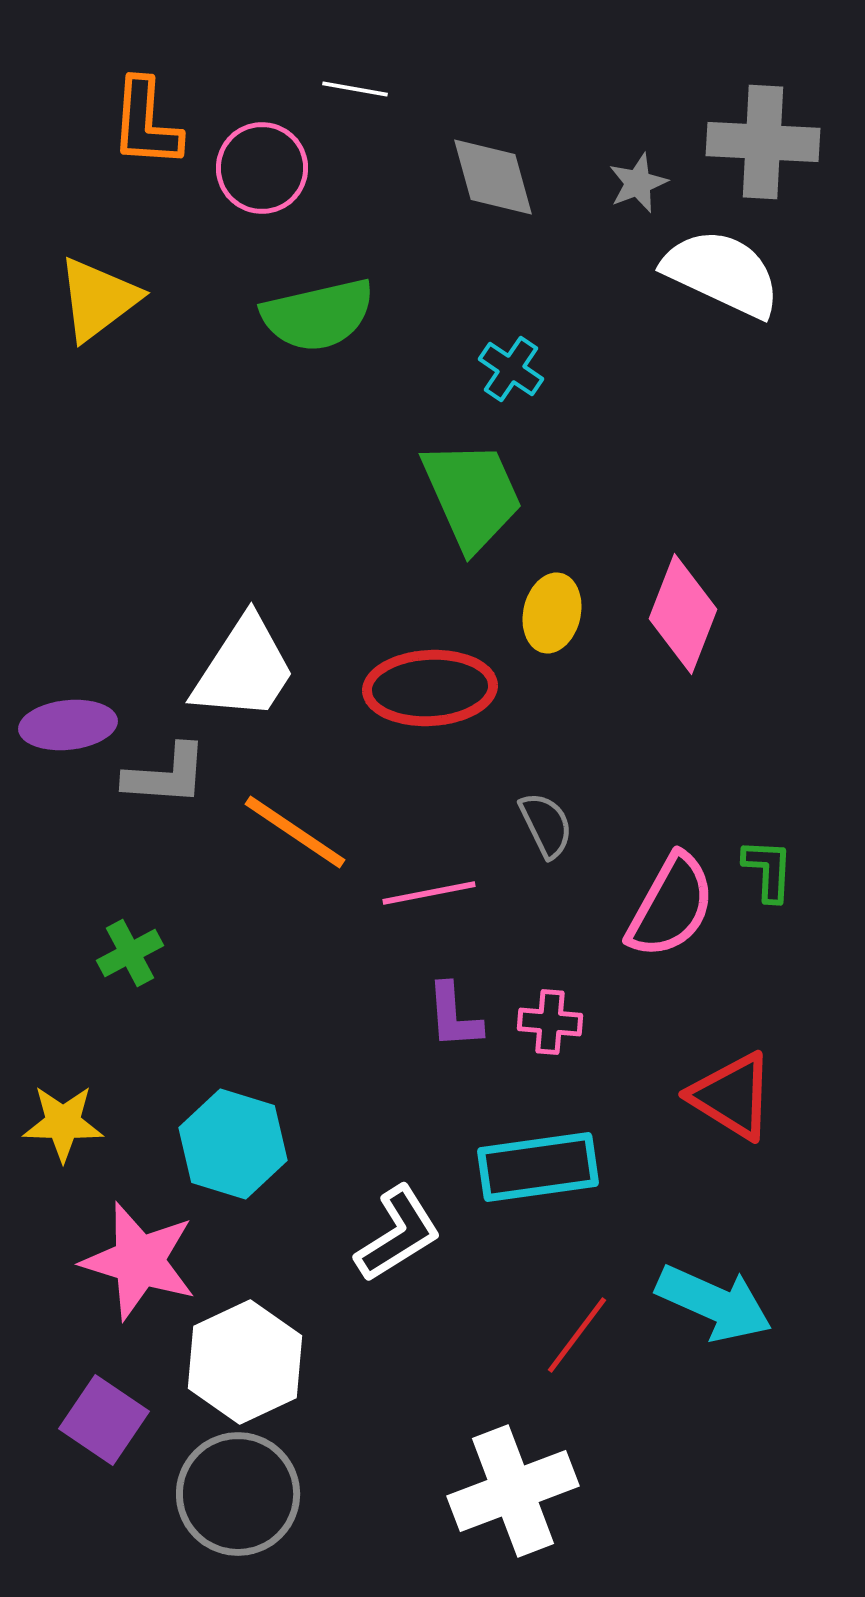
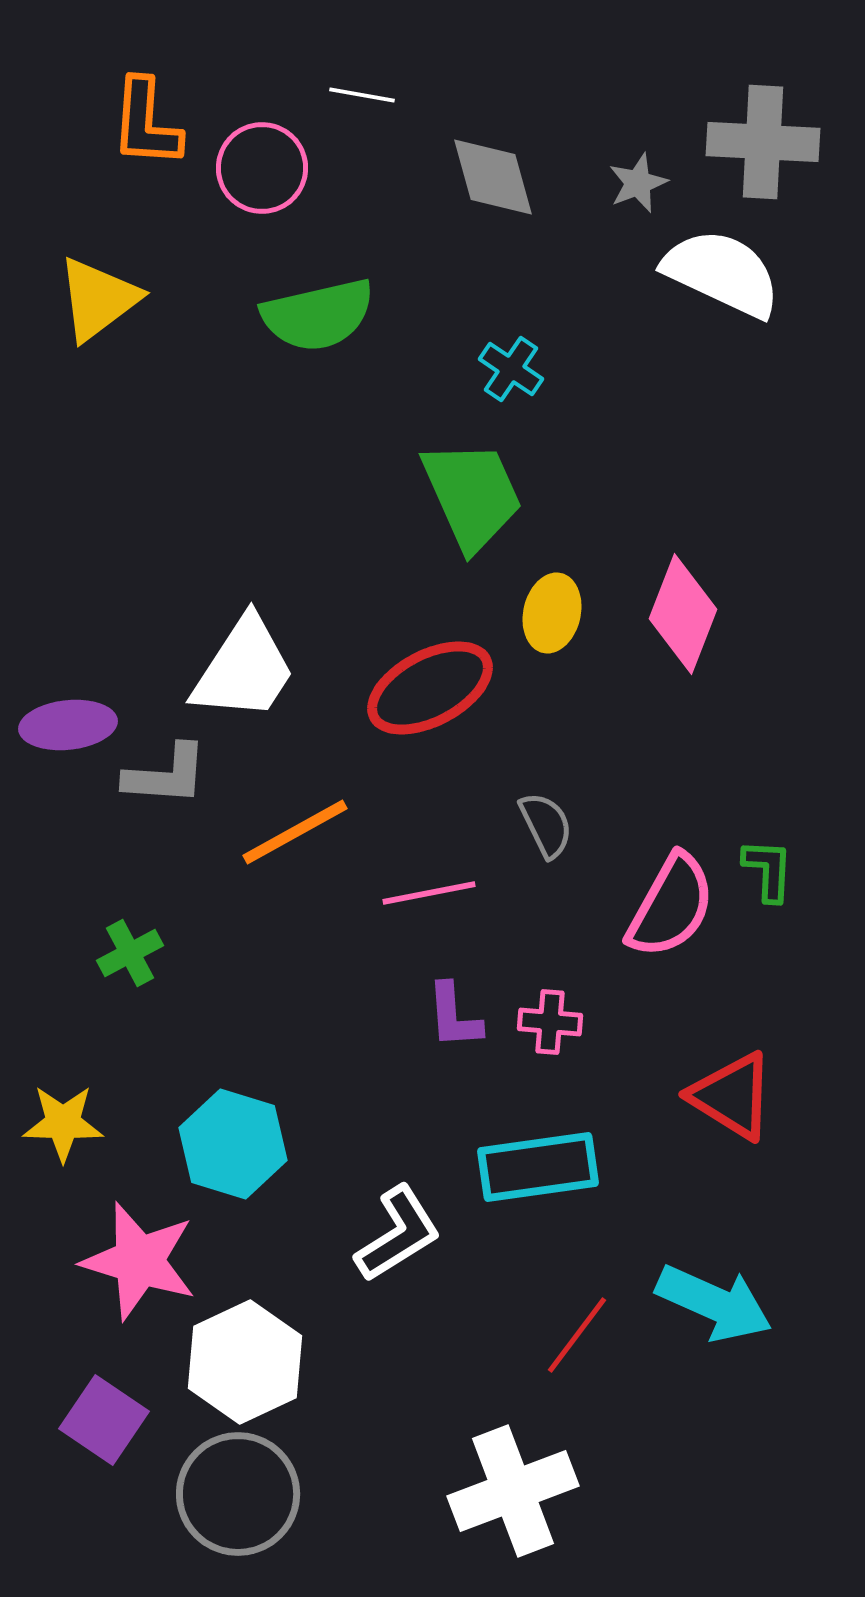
white line: moved 7 px right, 6 px down
red ellipse: rotated 25 degrees counterclockwise
orange line: rotated 63 degrees counterclockwise
